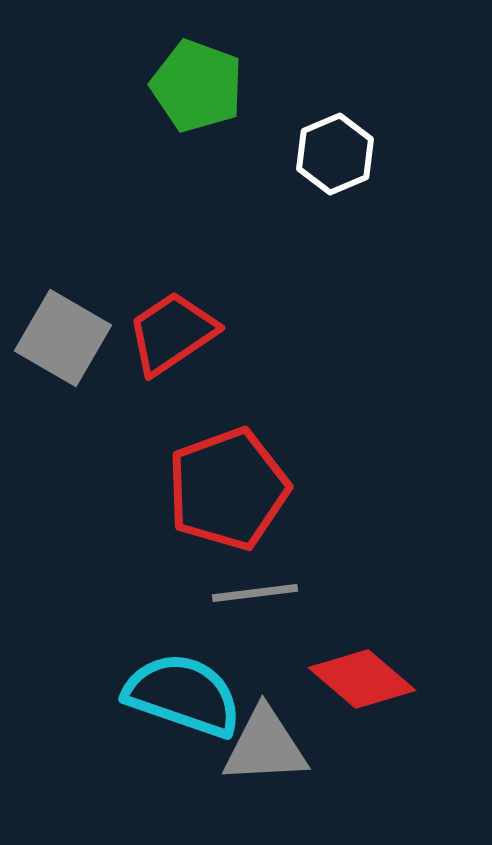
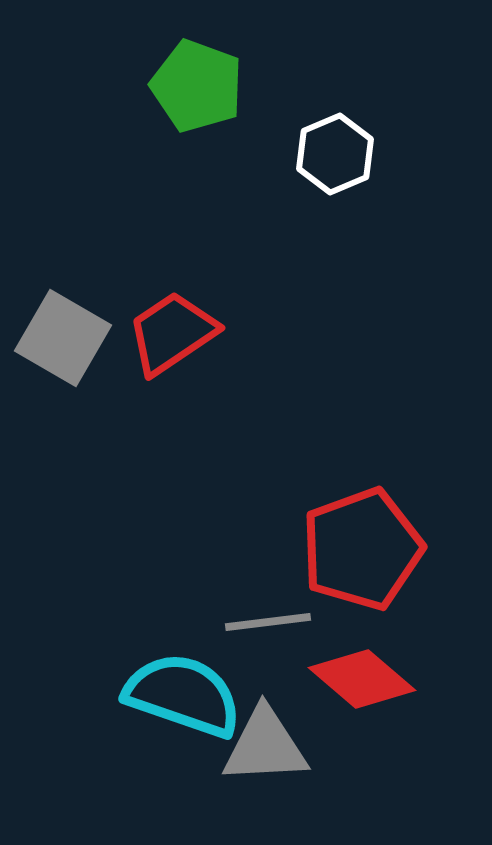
red pentagon: moved 134 px right, 60 px down
gray line: moved 13 px right, 29 px down
